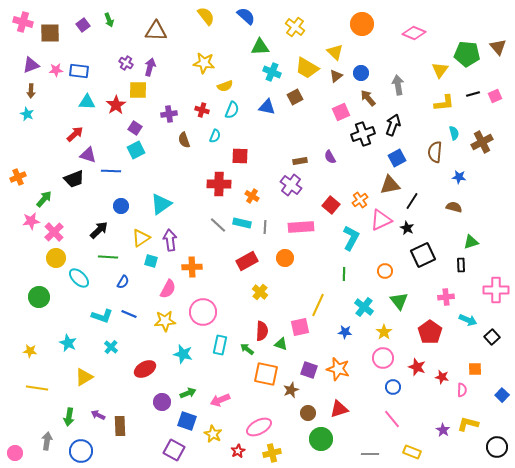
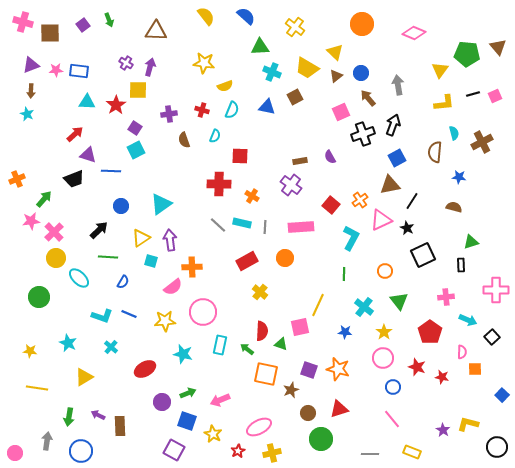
orange cross at (18, 177): moved 1 px left, 2 px down
pink semicircle at (168, 289): moved 5 px right, 2 px up; rotated 24 degrees clockwise
pink semicircle at (462, 390): moved 38 px up
